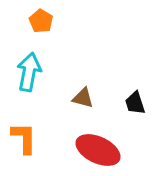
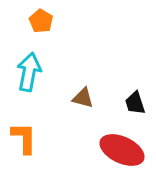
red ellipse: moved 24 px right
